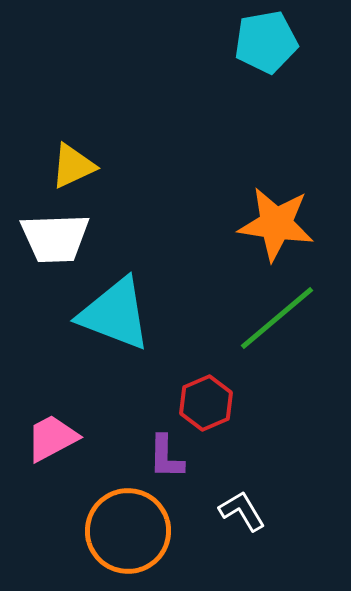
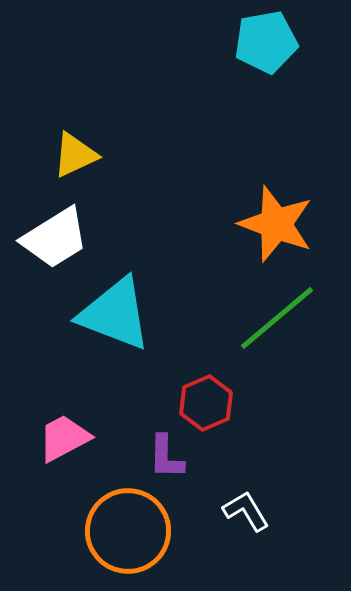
yellow triangle: moved 2 px right, 11 px up
orange star: rotated 12 degrees clockwise
white trapezoid: rotated 30 degrees counterclockwise
pink trapezoid: moved 12 px right
white L-shape: moved 4 px right
